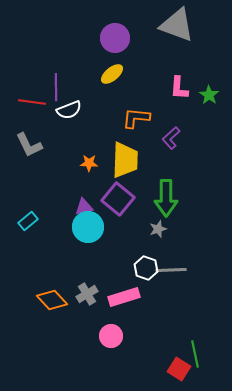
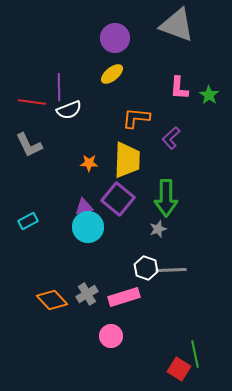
purple line: moved 3 px right
yellow trapezoid: moved 2 px right
cyan rectangle: rotated 12 degrees clockwise
